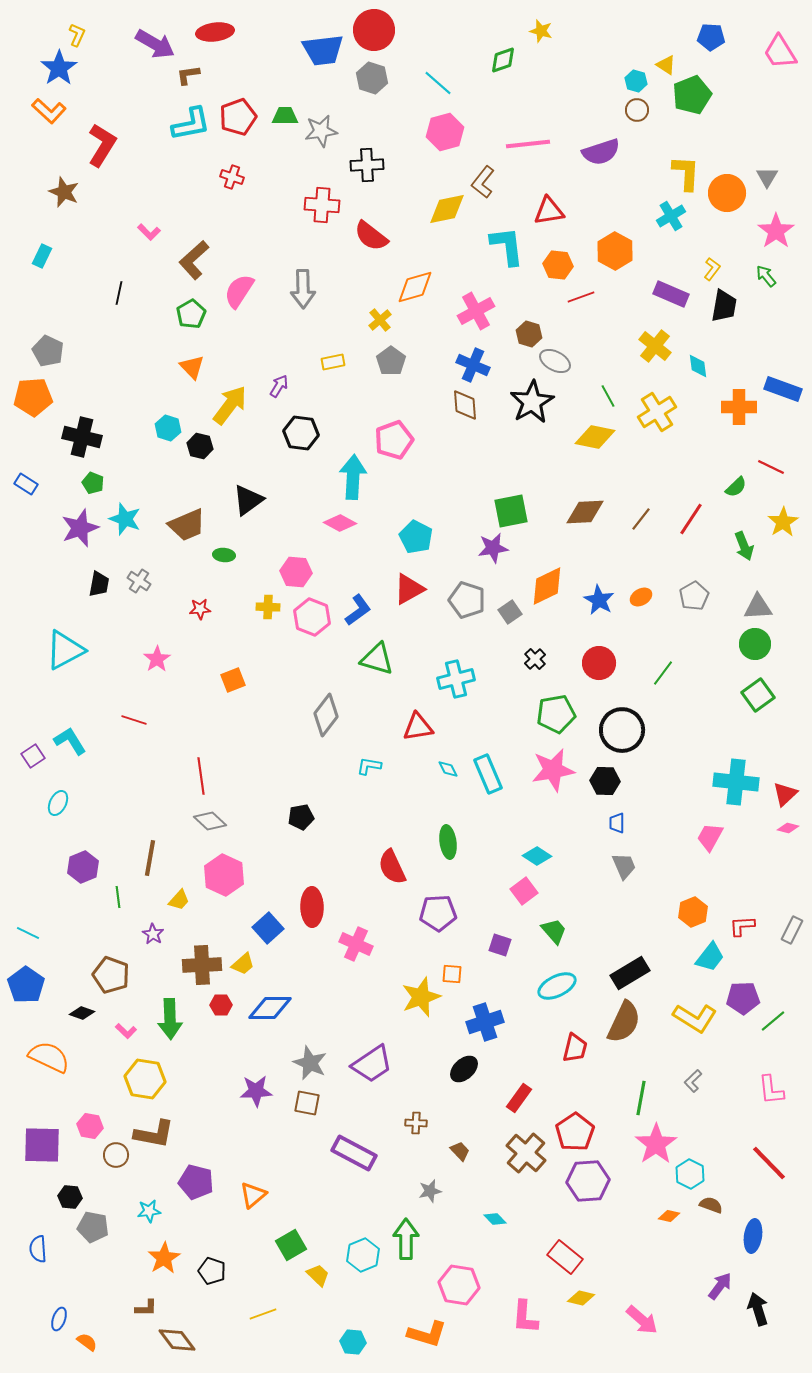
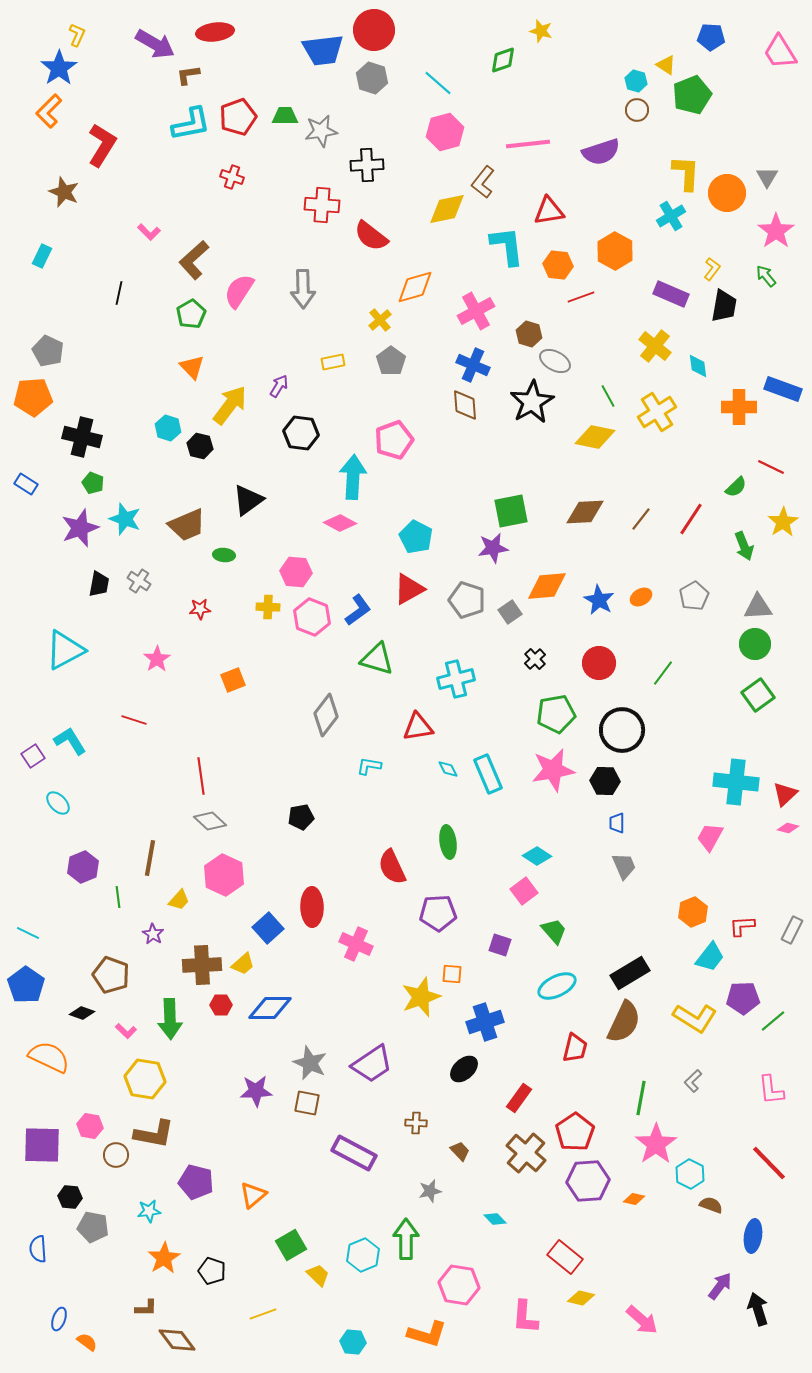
orange L-shape at (49, 111): rotated 92 degrees clockwise
orange diamond at (547, 586): rotated 21 degrees clockwise
cyan ellipse at (58, 803): rotated 70 degrees counterclockwise
orange diamond at (669, 1216): moved 35 px left, 17 px up
